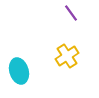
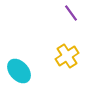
cyan ellipse: rotated 25 degrees counterclockwise
